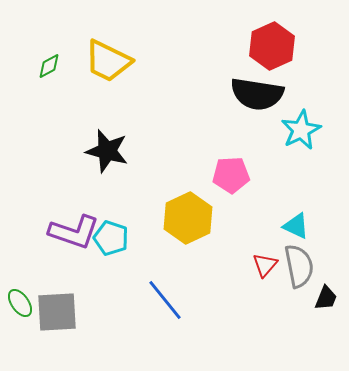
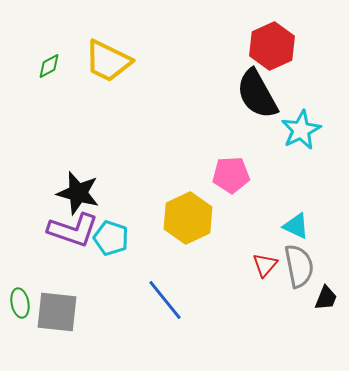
black semicircle: rotated 52 degrees clockwise
black star: moved 29 px left, 42 px down
purple L-shape: moved 1 px left, 2 px up
green ellipse: rotated 24 degrees clockwise
gray square: rotated 9 degrees clockwise
